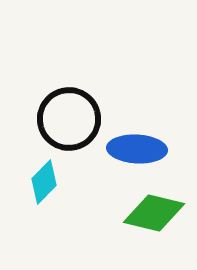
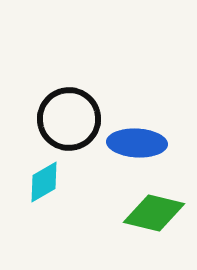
blue ellipse: moved 6 px up
cyan diamond: rotated 15 degrees clockwise
